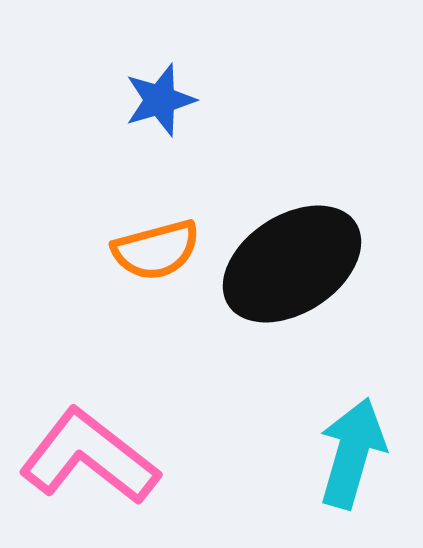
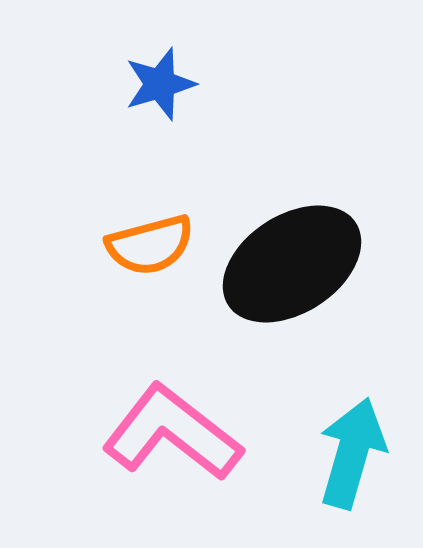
blue star: moved 16 px up
orange semicircle: moved 6 px left, 5 px up
pink L-shape: moved 83 px right, 24 px up
